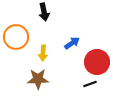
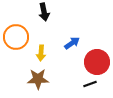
yellow arrow: moved 2 px left
